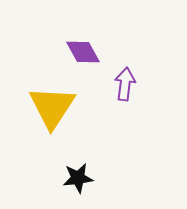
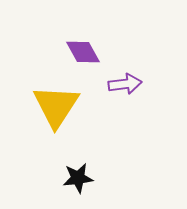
purple arrow: rotated 76 degrees clockwise
yellow triangle: moved 4 px right, 1 px up
